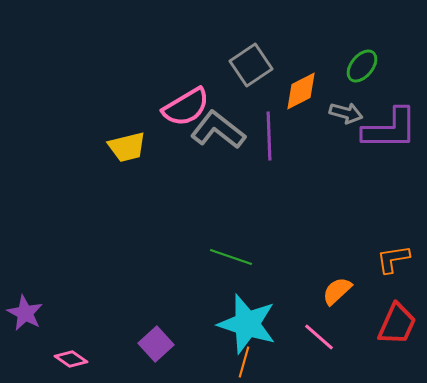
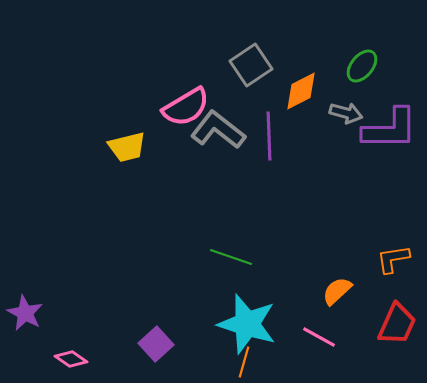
pink line: rotated 12 degrees counterclockwise
